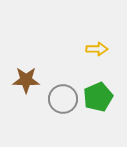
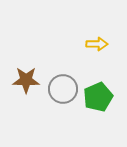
yellow arrow: moved 5 px up
gray circle: moved 10 px up
